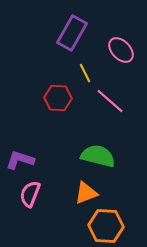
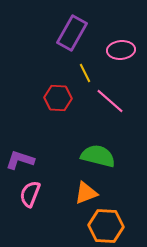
pink ellipse: rotated 52 degrees counterclockwise
